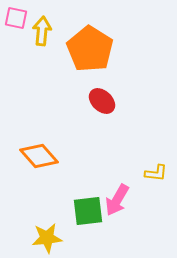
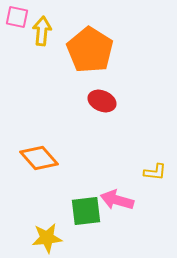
pink square: moved 1 px right, 1 px up
orange pentagon: moved 1 px down
red ellipse: rotated 20 degrees counterclockwise
orange diamond: moved 2 px down
yellow L-shape: moved 1 px left, 1 px up
pink arrow: rotated 76 degrees clockwise
green square: moved 2 px left
